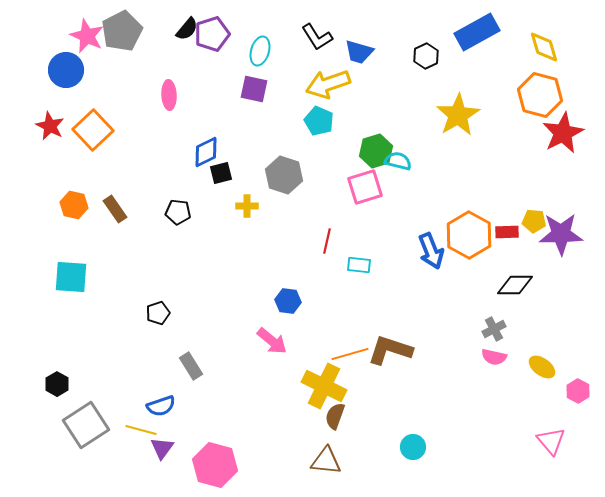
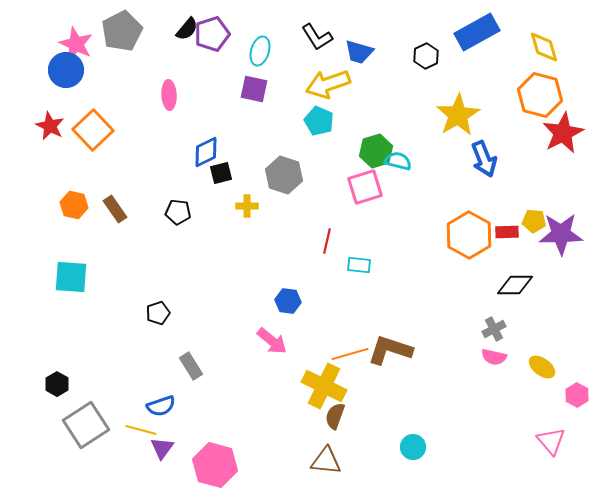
pink star at (87, 36): moved 11 px left, 8 px down
blue arrow at (431, 251): moved 53 px right, 92 px up
pink hexagon at (578, 391): moved 1 px left, 4 px down
